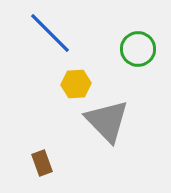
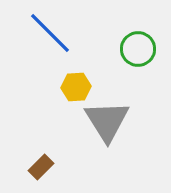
yellow hexagon: moved 3 px down
gray triangle: rotated 12 degrees clockwise
brown rectangle: moved 1 px left, 4 px down; rotated 65 degrees clockwise
